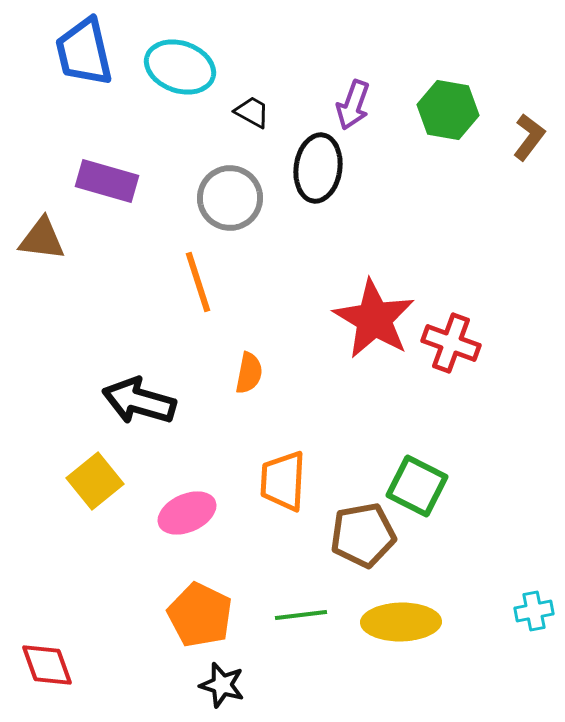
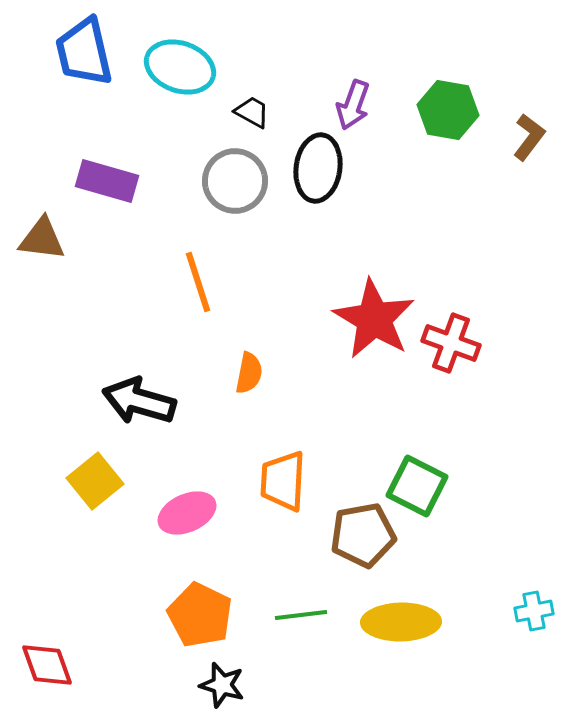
gray circle: moved 5 px right, 17 px up
